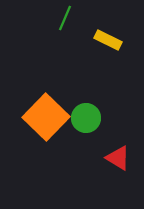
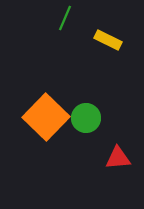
red triangle: rotated 36 degrees counterclockwise
